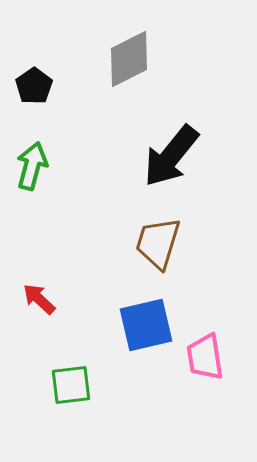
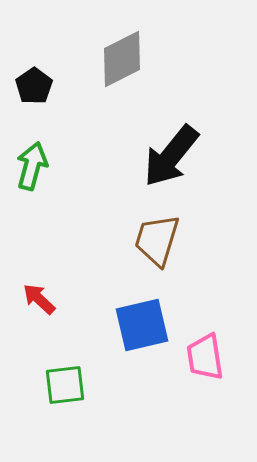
gray diamond: moved 7 px left
brown trapezoid: moved 1 px left, 3 px up
blue square: moved 4 px left
green square: moved 6 px left
